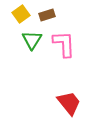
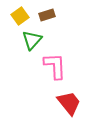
yellow square: moved 1 px left, 2 px down
green triangle: rotated 10 degrees clockwise
pink L-shape: moved 9 px left, 22 px down
